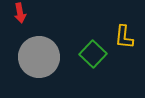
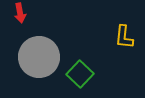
green square: moved 13 px left, 20 px down
